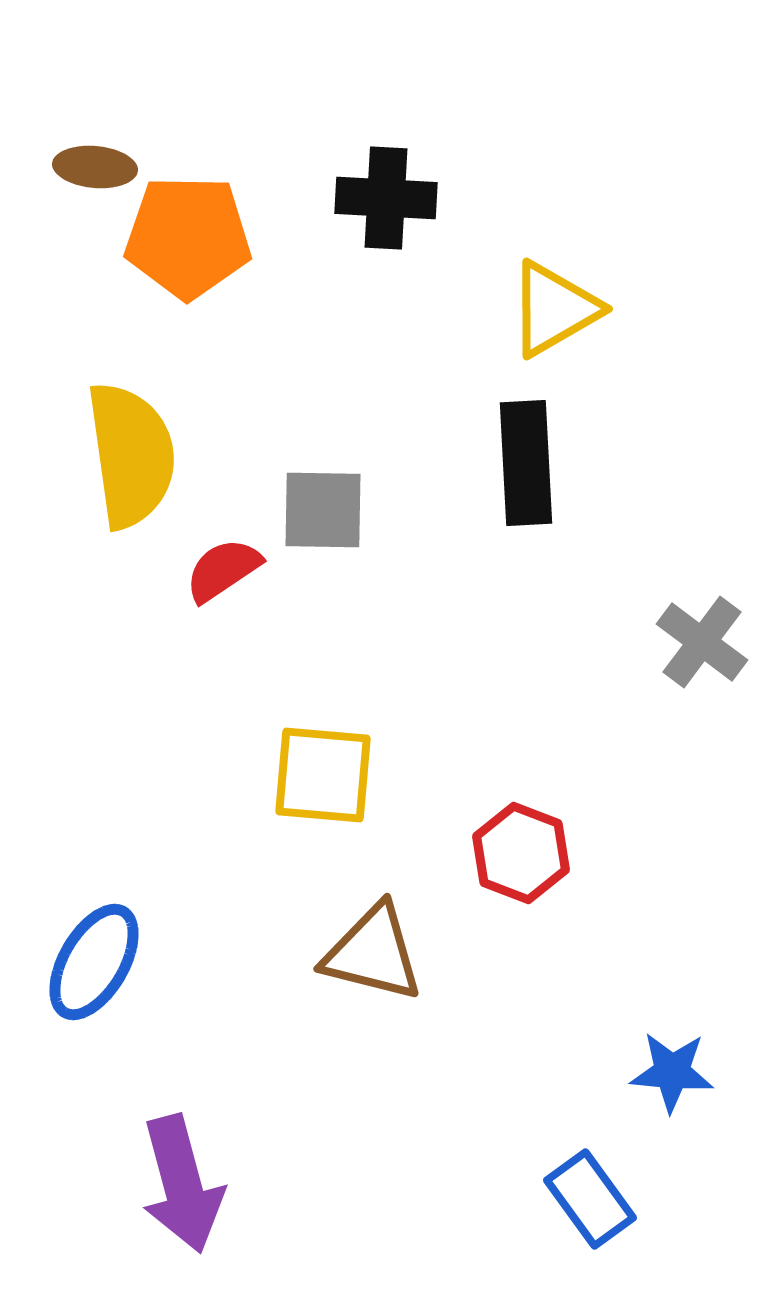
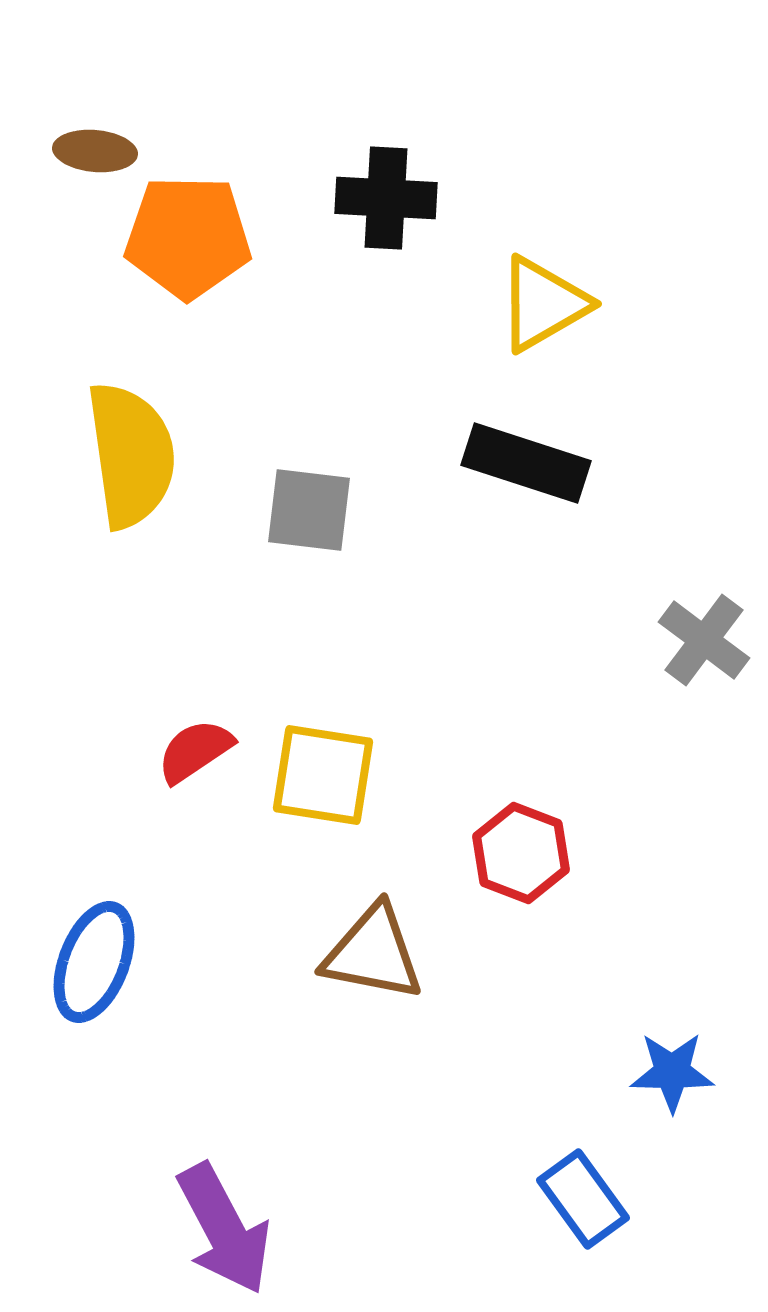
brown ellipse: moved 16 px up
yellow triangle: moved 11 px left, 5 px up
black rectangle: rotated 69 degrees counterclockwise
gray square: moved 14 px left; rotated 6 degrees clockwise
red semicircle: moved 28 px left, 181 px down
gray cross: moved 2 px right, 2 px up
yellow square: rotated 4 degrees clockwise
brown triangle: rotated 3 degrees counterclockwise
blue ellipse: rotated 9 degrees counterclockwise
blue star: rotated 4 degrees counterclockwise
purple arrow: moved 42 px right, 45 px down; rotated 13 degrees counterclockwise
blue rectangle: moved 7 px left
